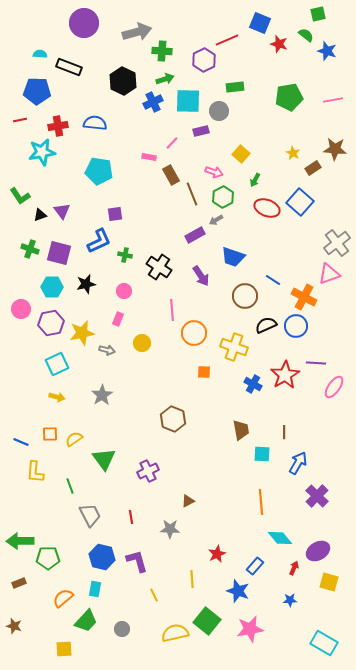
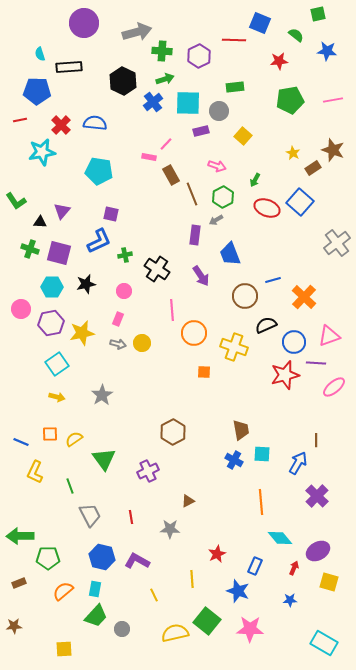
green semicircle at (306, 35): moved 10 px left
red line at (227, 40): moved 7 px right; rotated 25 degrees clockwise
red star at (279, 44): moved 17 px down; rotated 24 degrees counterclockwise
blue star at (327, 51): rotated 12 degrees counterclockwise
cyan semicircle at (40, 54): rotated 112 degrees counterclockwise
purple hexagon at (204, 60): moved 5 px left, 4 px up
black rectangle at (69, 67): rotated 25 degrees counterclockwise
green pentagon at (289, 97): moved 1 px right, 3 px down
cyan square at (188, 101): moved 2 px down
blue cross at (153, 102): rotated 12 degrees counterclockwise
red cross at (58, 126): moved 3 px right, 1 px up; rotated 36 degrees counterclockwise
pink line at (172, 143): moved 6 px left, 1 px down
brown star at (335, 149): moved 2 px left, 1 px down; rotated 15 degrees clockwise
yellow square at (241, 154): moved 2 px right, 18 px up
pink arrow at (214, 172): moved 3 px right, 6 px up
green L-shape at (20, 196): moved 4 px left, 5 px down
purple triangle at (62, 211): rotated 18 degrees clockwise
purple square at (115, 214): moved 4 px left; rotated 21 degrees clockwise
black triangle at (40, 215): moved 7 px down; rotated 24 degrees clockwise
purple rectangle at (195, 235): rotated 54 degrees counterclockwise
green cross at (125, 255): rotated 24 degrees counterclockwise
blue trapezoid at (233, 257): moved 3 px left, 3 px up; rotated 50 degrees clockwise
black cross at (159, 267): moved 2 px left, 2 px down
pink triangle at (329, 274): moved 62 px down
blue line at (273, 280): rotated 49 degrees counterclockwise
orange cross at (304, 297): rotated 15 degrees clockwise
blue circle at (296, 326): moved 2 px left, 16 px down
gray arrow at (107, 350): moved 11 px right, 6 px up
cyan square at (57, 364): rotated 10 degrees counterclockwise
red star at (285, 375): rotated 16 degrees clockwise
blue cross at (253, 384): moved 19 px left, 76 px down
pink ellipse at (334, 387): rotated 15 degrees clockwise
brown hexagon at (173, 419): moved 13 px down; rotated 10 degrees clockwise
brown line at (284, 432): moved 32 px right, 8 px down
yellow L-shape at (35, 472): rotated 20 degrees clockwise
green arrow at (20, 541): moved 5 px up
purple L-shape at (137, 561): rotated 45 degrees counterclockwise
blue rectangle at (255, 566): rotated 18 degrees counterclockwise
orange semicircle at (63, 598): moved 7 px up
green trapezoid at (86, 621): moved 10 px right, 5 px up
brown star at (14, 626): rotated 21 degrees counterclockwise
pink star at (250, 629): rotated 12 degrees clockwise
